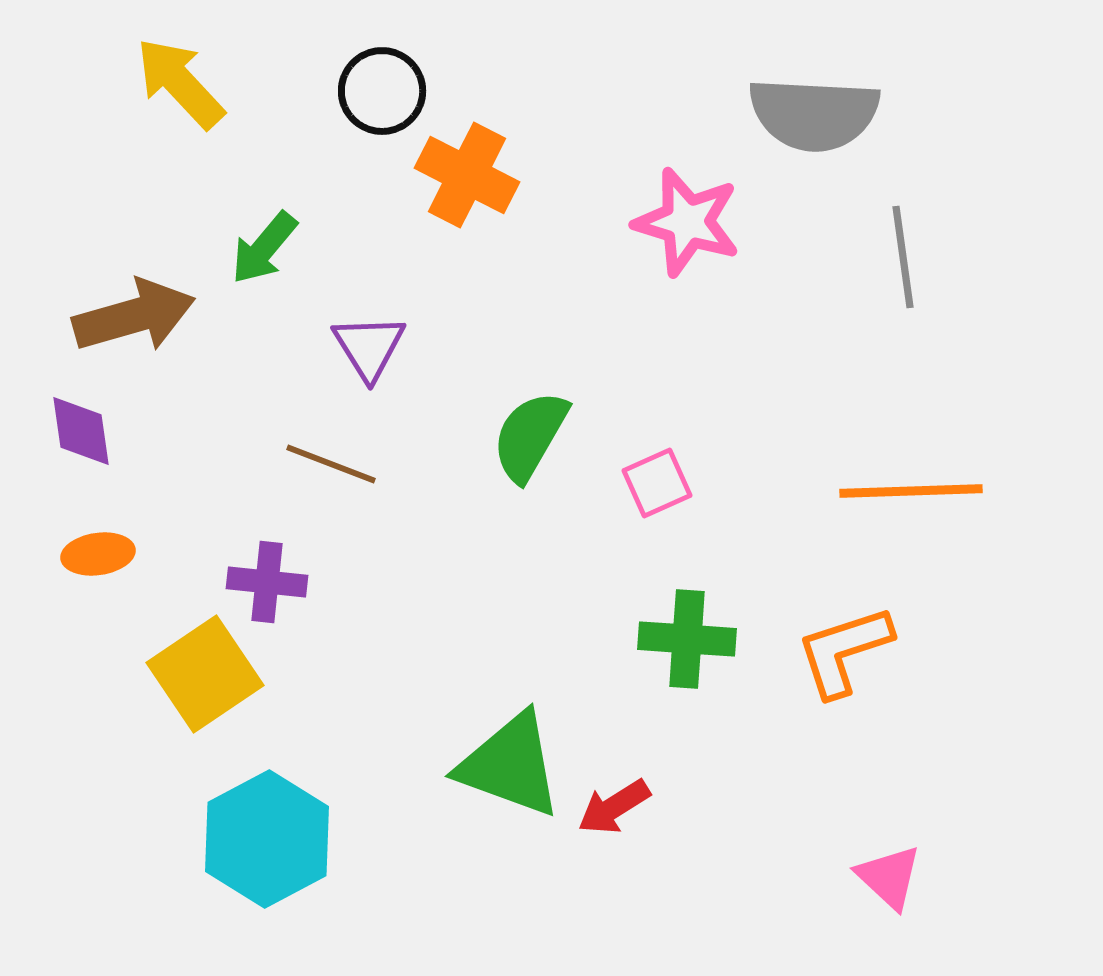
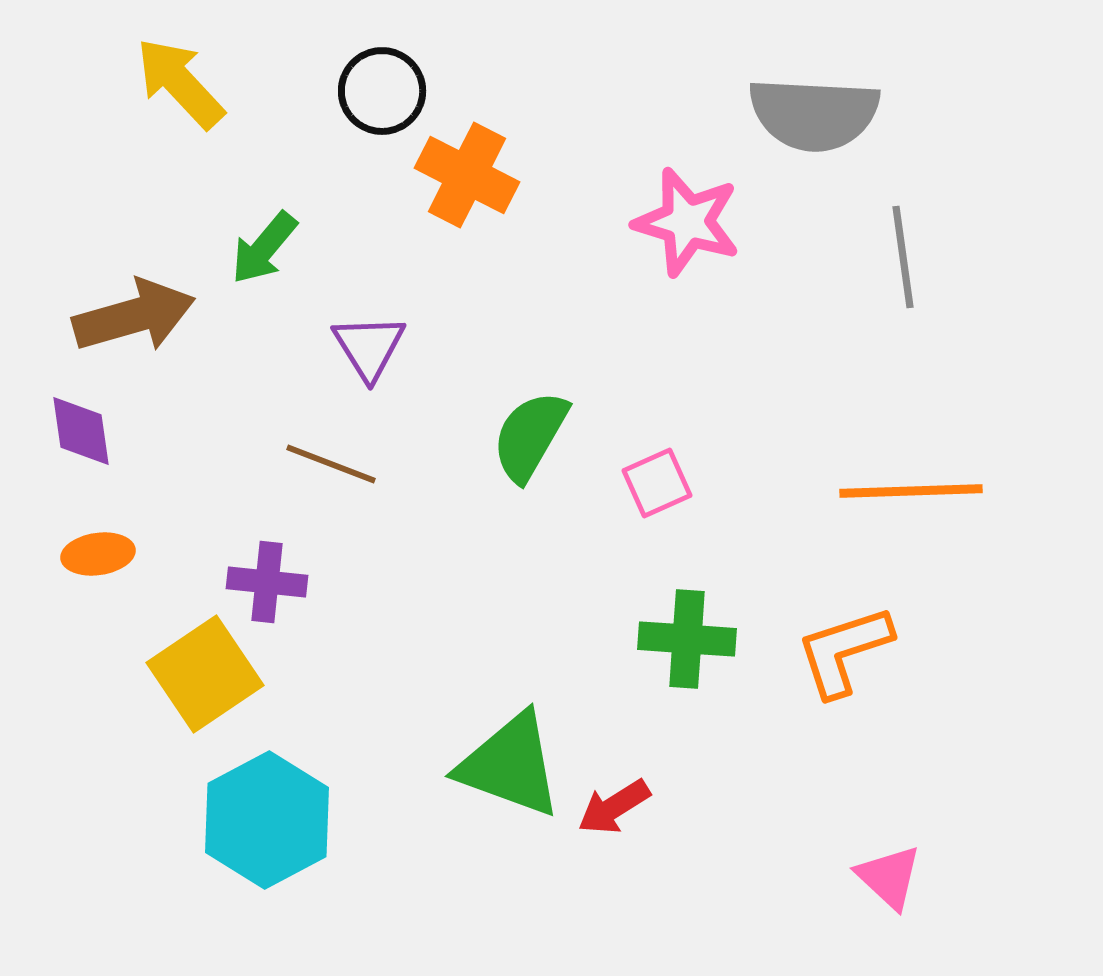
cyan hexagon: moved 19 px up
